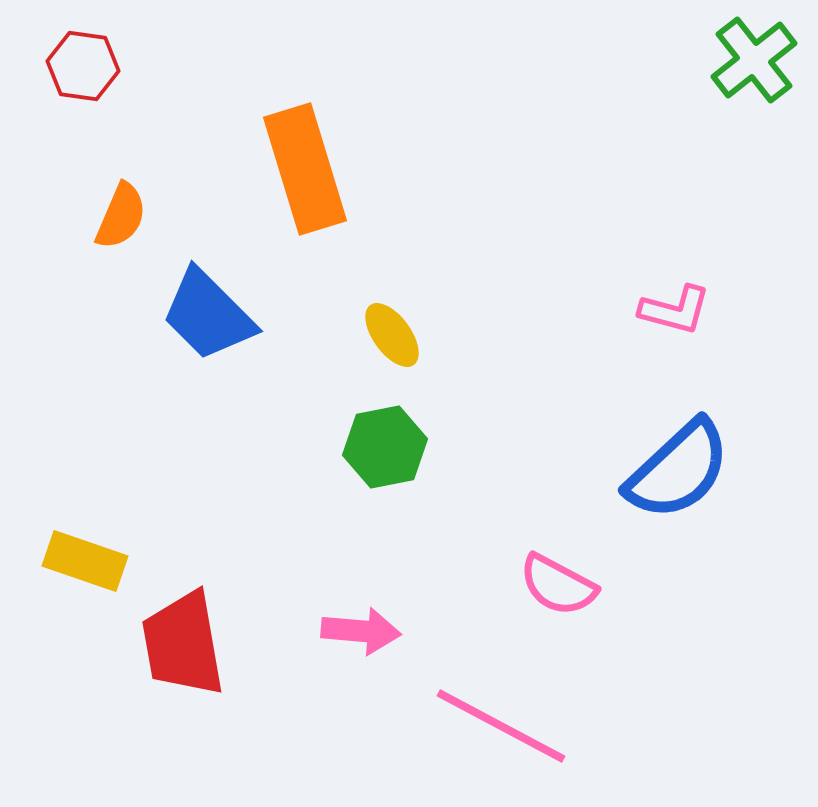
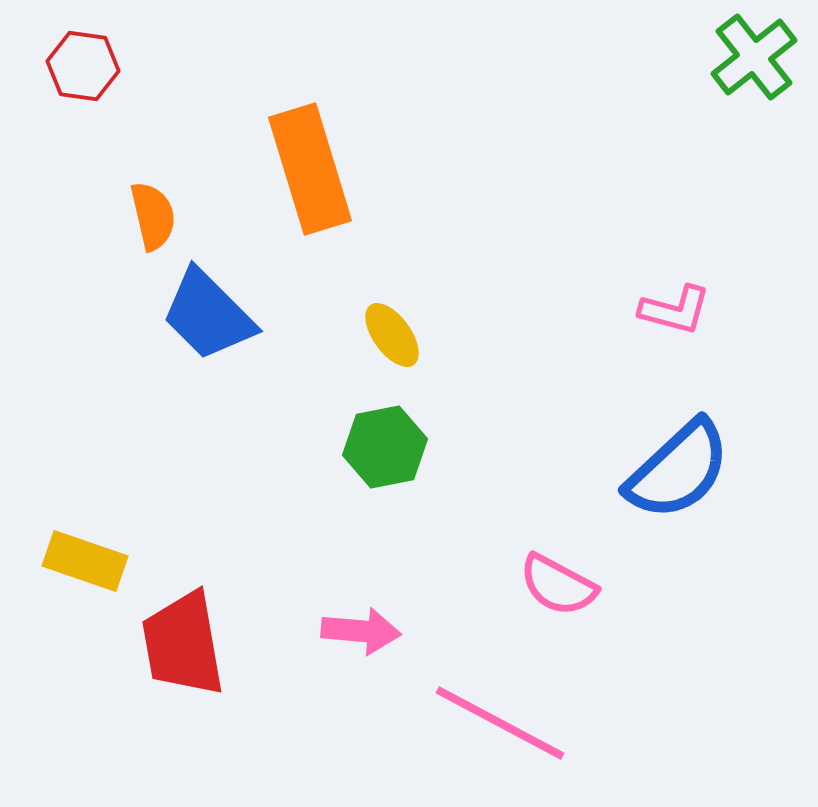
green cross: moved 3 px up
orange rectangle: moved 5 px right
orange semicircle: moved 32 px right; rotated 36 degrees counterclockwise
pink line: moved 1 px left, 3 px up
